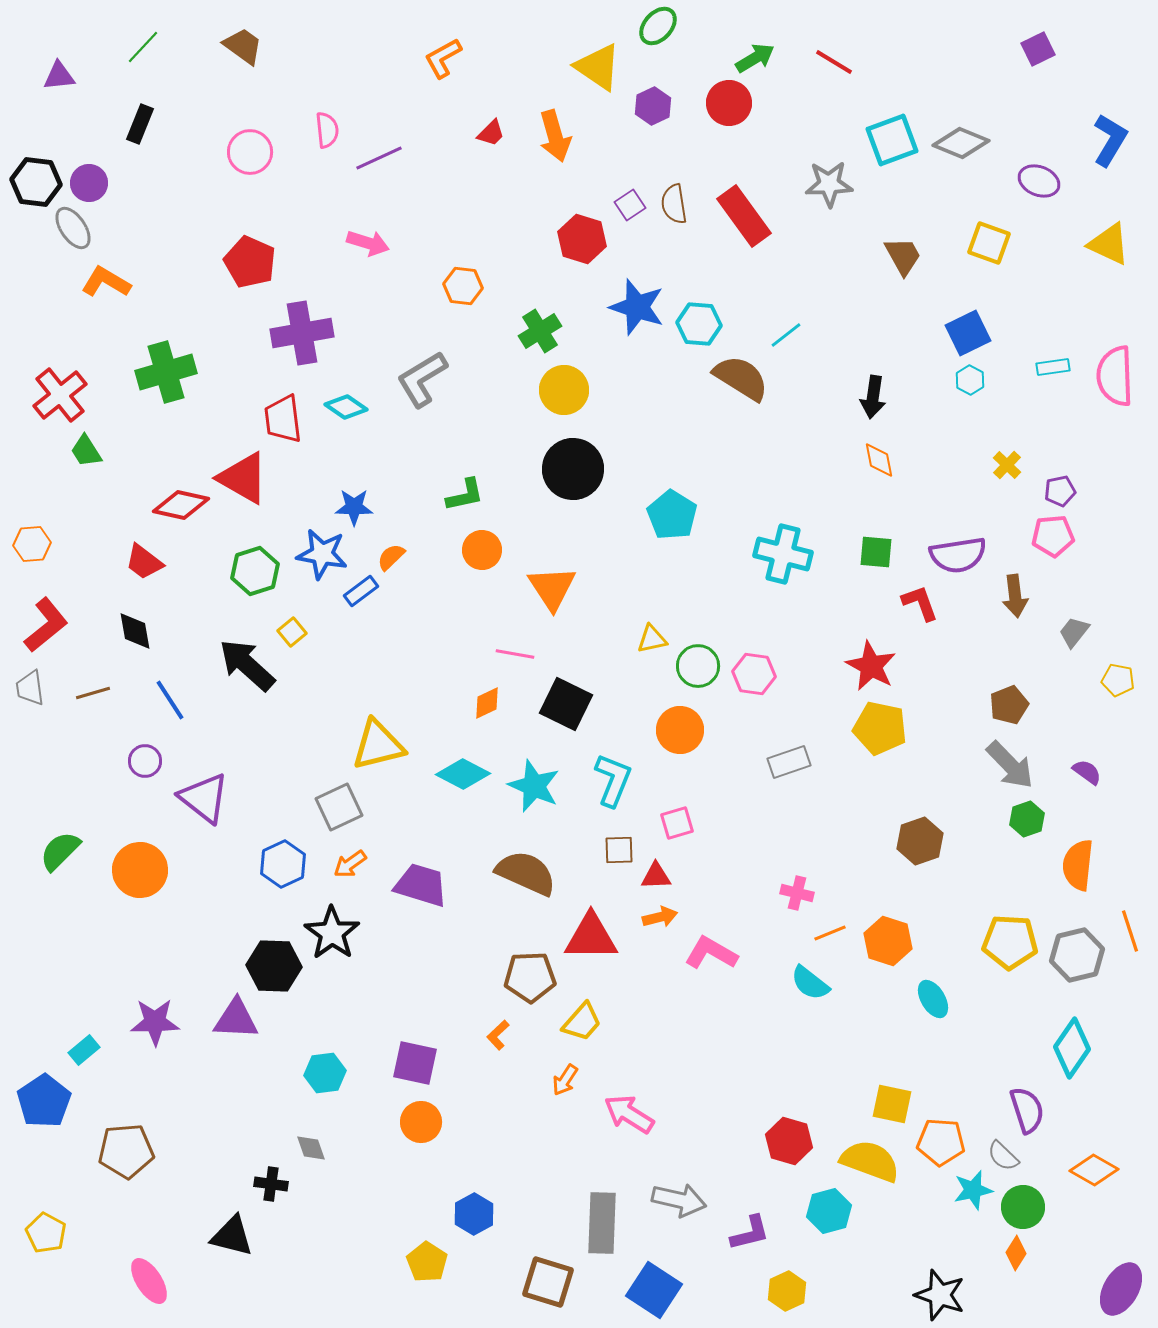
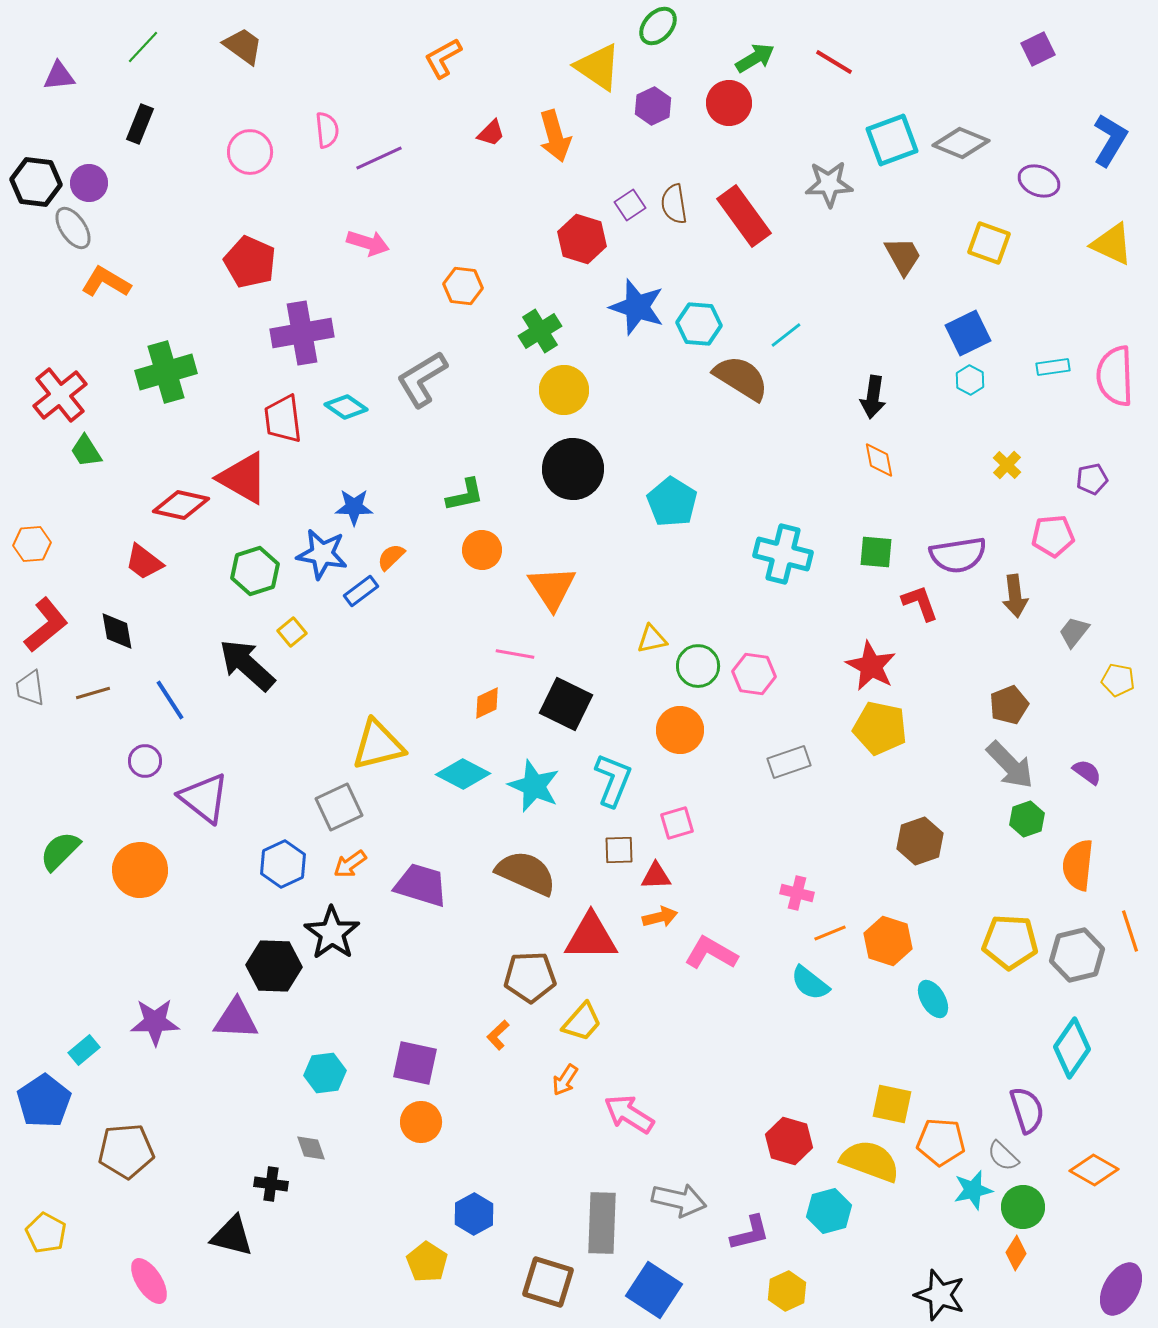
yellow triangle at (1109, 244): moved 3 px right
purple pentagon at (1060, 491): moved 32 px right, 12 px up
cyan pentagon at (672, 515): moved 13 px up
black diamond at (135, 631): moved 18 px left
